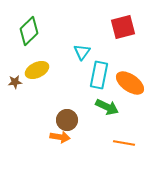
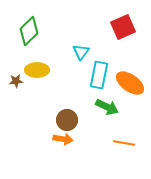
red square: rotated 10 degrees counterclockwise
cyan triangle: moved 1 px left
yellow ellipse: rotated 25 degrees clockwise
brown star: moved 1 px right, 1 px up
orange arrow: moved 3 px right, 2 px down
